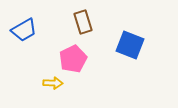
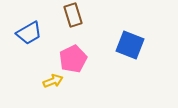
brown rectangle: moved 10 px left, 7 px up
blue trapezoid: moved 5 px right, 3 px down
yellow arrow: moved 2 px up; rotated 24 degrees counterclockwise
